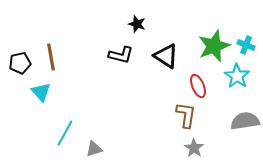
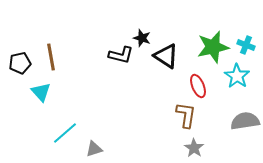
black star: moved 5 px right, 14 px down
green star: moved 1 px left, 1 px down; rotated 8 degrees clockwise
cyan line: rotated 20 degrees clockwise
